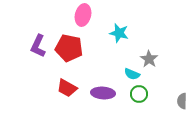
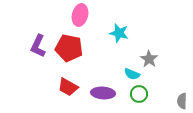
pink ellipse: moved 3 px left
red trapezoid: moved 1 px right, 1 px up
